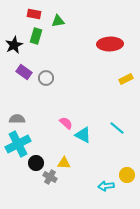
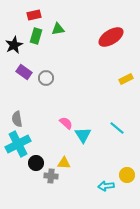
red rectangle: moved 1 px down; rotated 24 degrees counterclockwise
green triangle: moved 8 px down
red ellipse: moved 1 px right, 7 px up; rotated 30 degrees counterclockwise
gray semicircle: rotated 98 degrees counterclockwise
cyan triangle: rotated 30 degrees clockwise
gray cross: moved 1 px right, 1 px up; rotated 24 degrees counterclockwise
